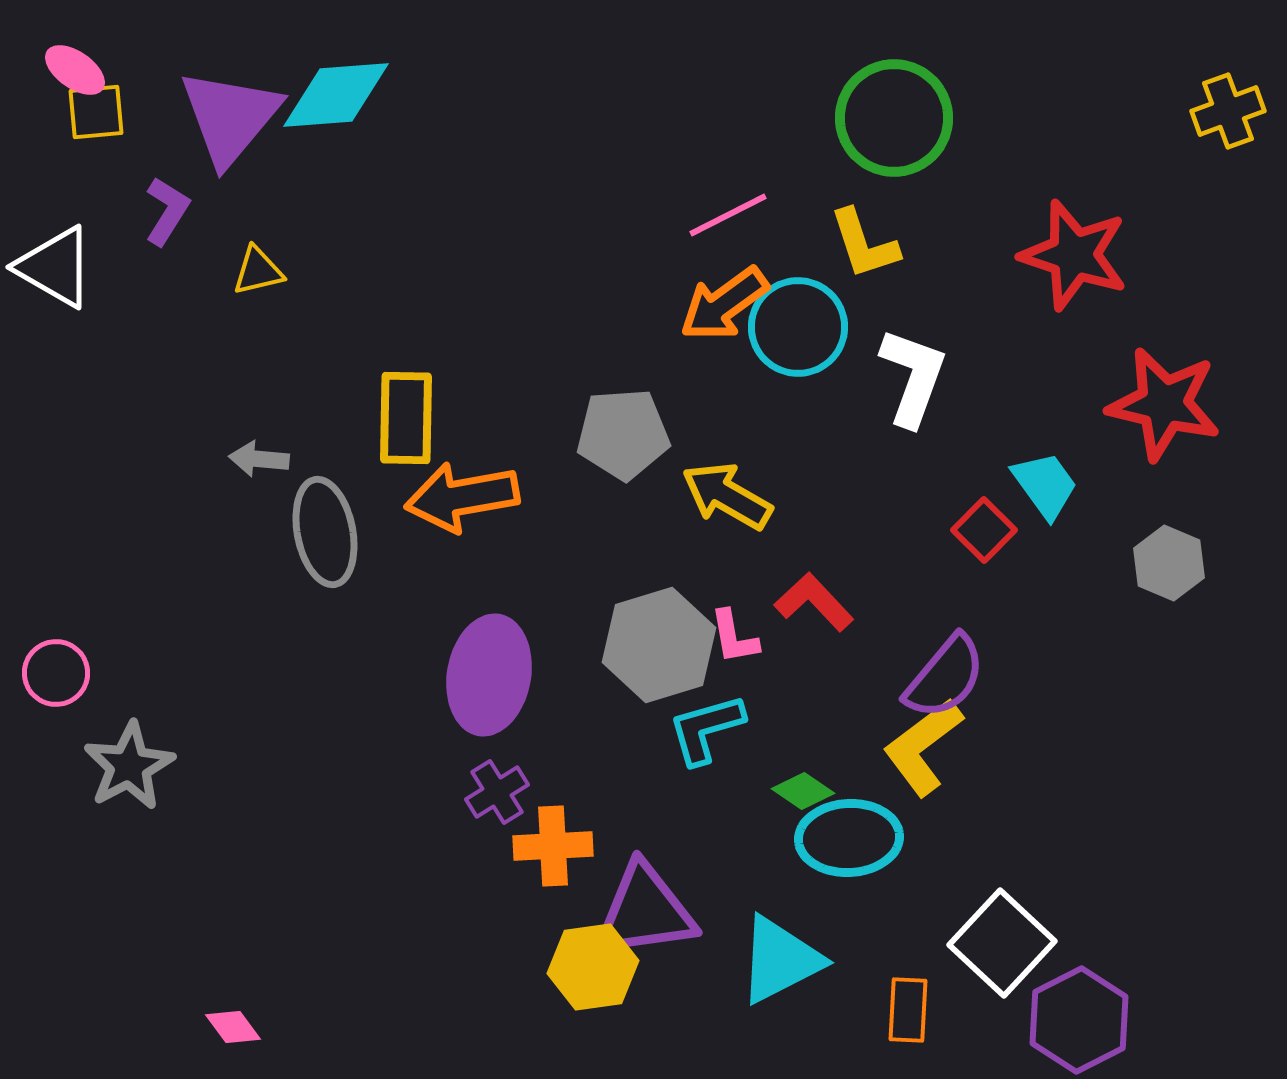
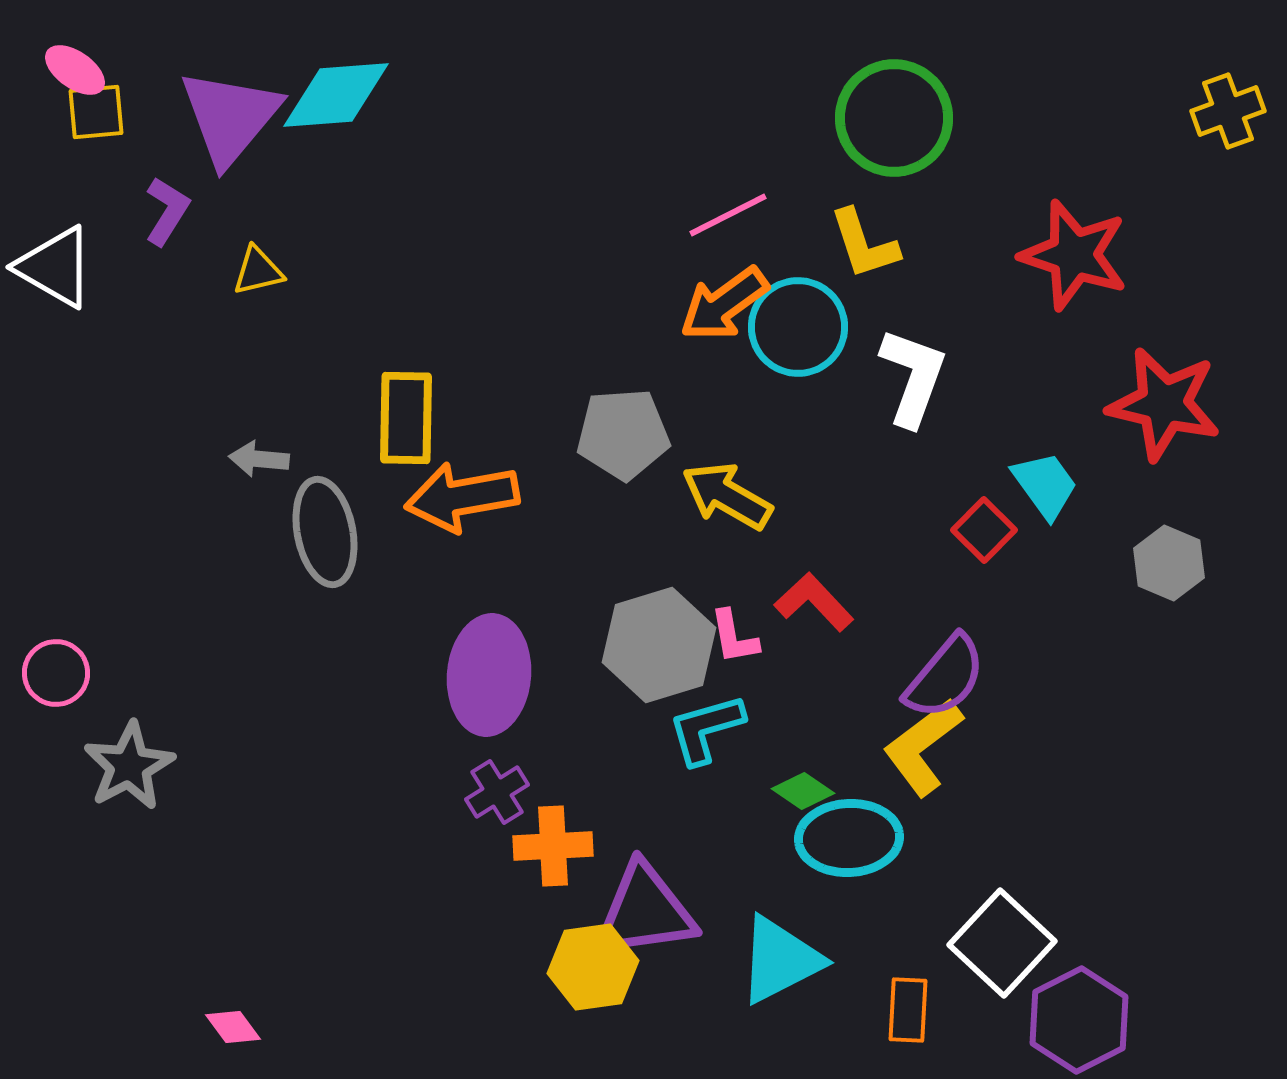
purple ellipse at (489, 675): rotated 5 degrees counterclockwise
